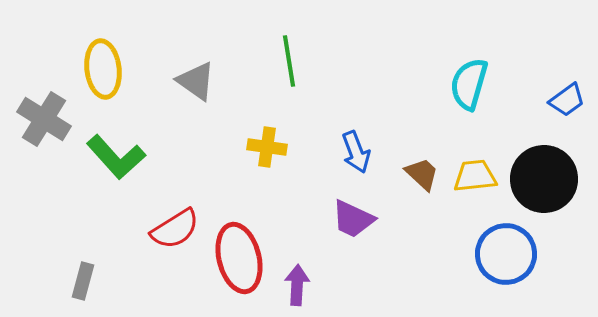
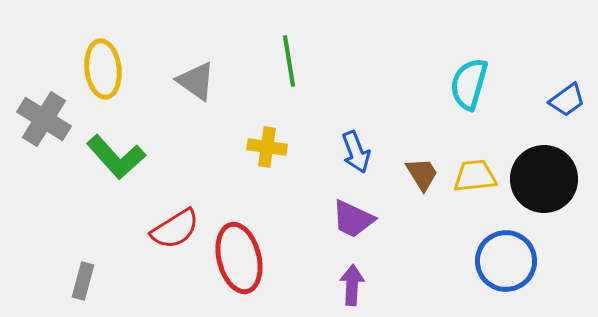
brown trapezoid: rotated 15 degrees clockwise
blue circle: moved 7 px down
purple arrow: moved 55 px right
